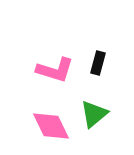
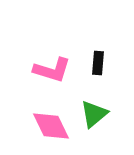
black rectangle: rotated 10 degrees counterclockwise
pink L-shape: moved 3 px left
